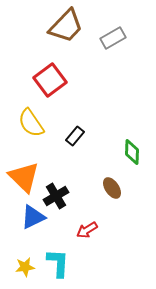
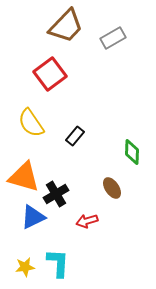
red square: moved 6 px up
orange triangle: rotated 28 degrees counterclockwise
black cross: moved 2 px up
red arrow: moved 9 px up; rotated 15 degrees clockwise
